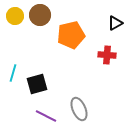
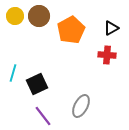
brown circle: moved 1 px left, 1 px down
black triangle: moved 4 px left, 5 px down
orange pentagon: moved 5 px up; rotated 16 degrees counterclockwise
black square: rotated 10 degrees counterclockwise
gray ellipse: moved 2 px right, 3 px up; rotated 50 degrees clockwise
purple line: moved 3 px left; rotated 25 degrees clockwise
